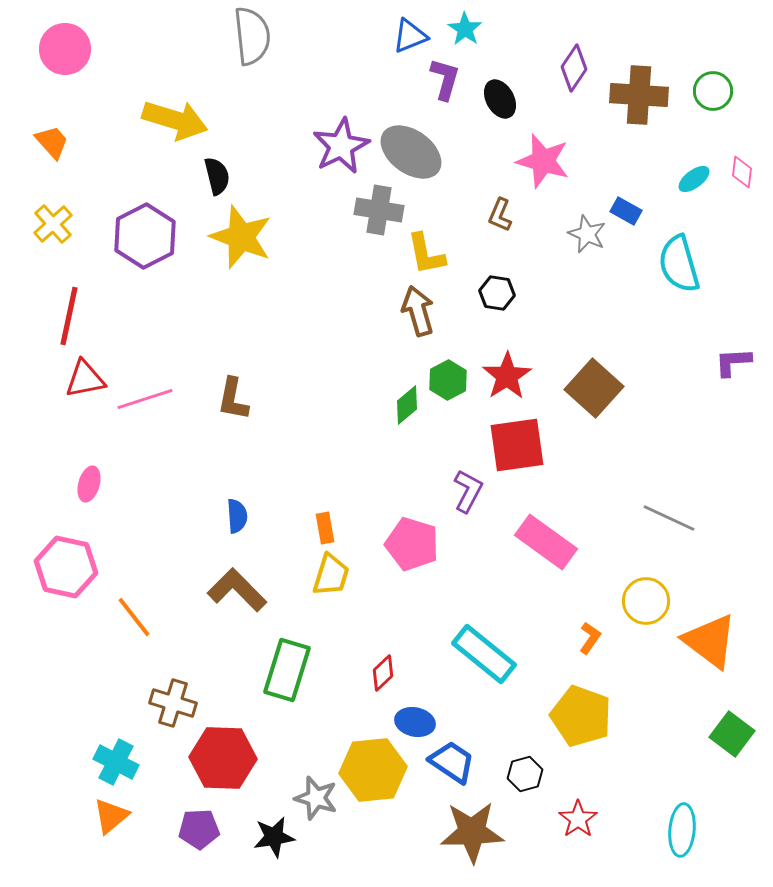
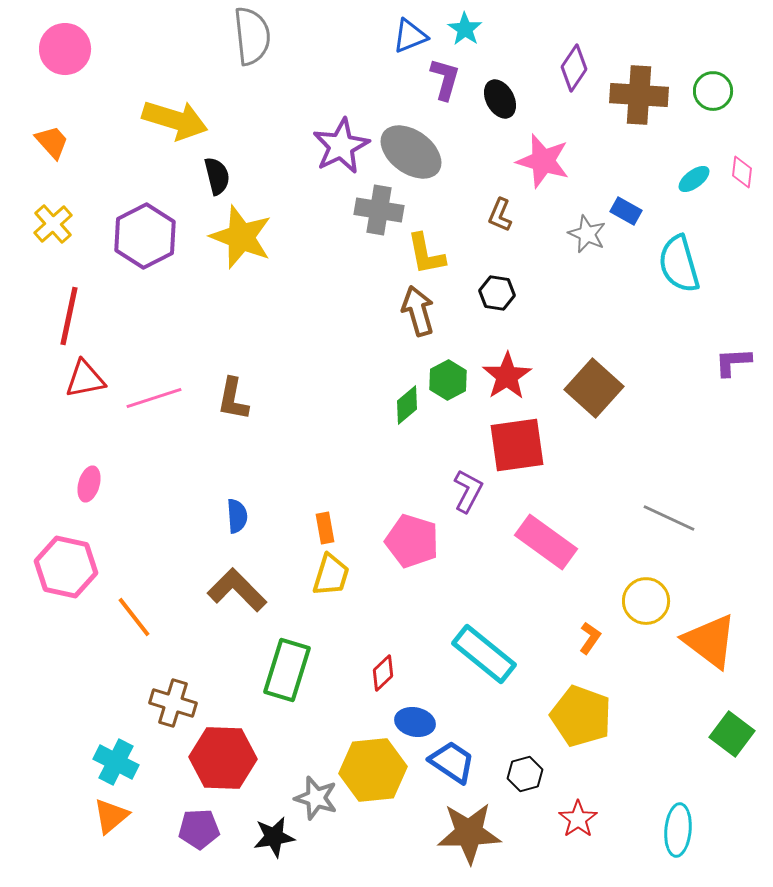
pink line at (145, 399): moved 9 px right, 1 px up
pink pentagon at (412, 544): moved 3 px up
cyan ellipse at (682, 830): moved 4 px left
brown star at (472, 832): moved 3 px left, 1 px down
